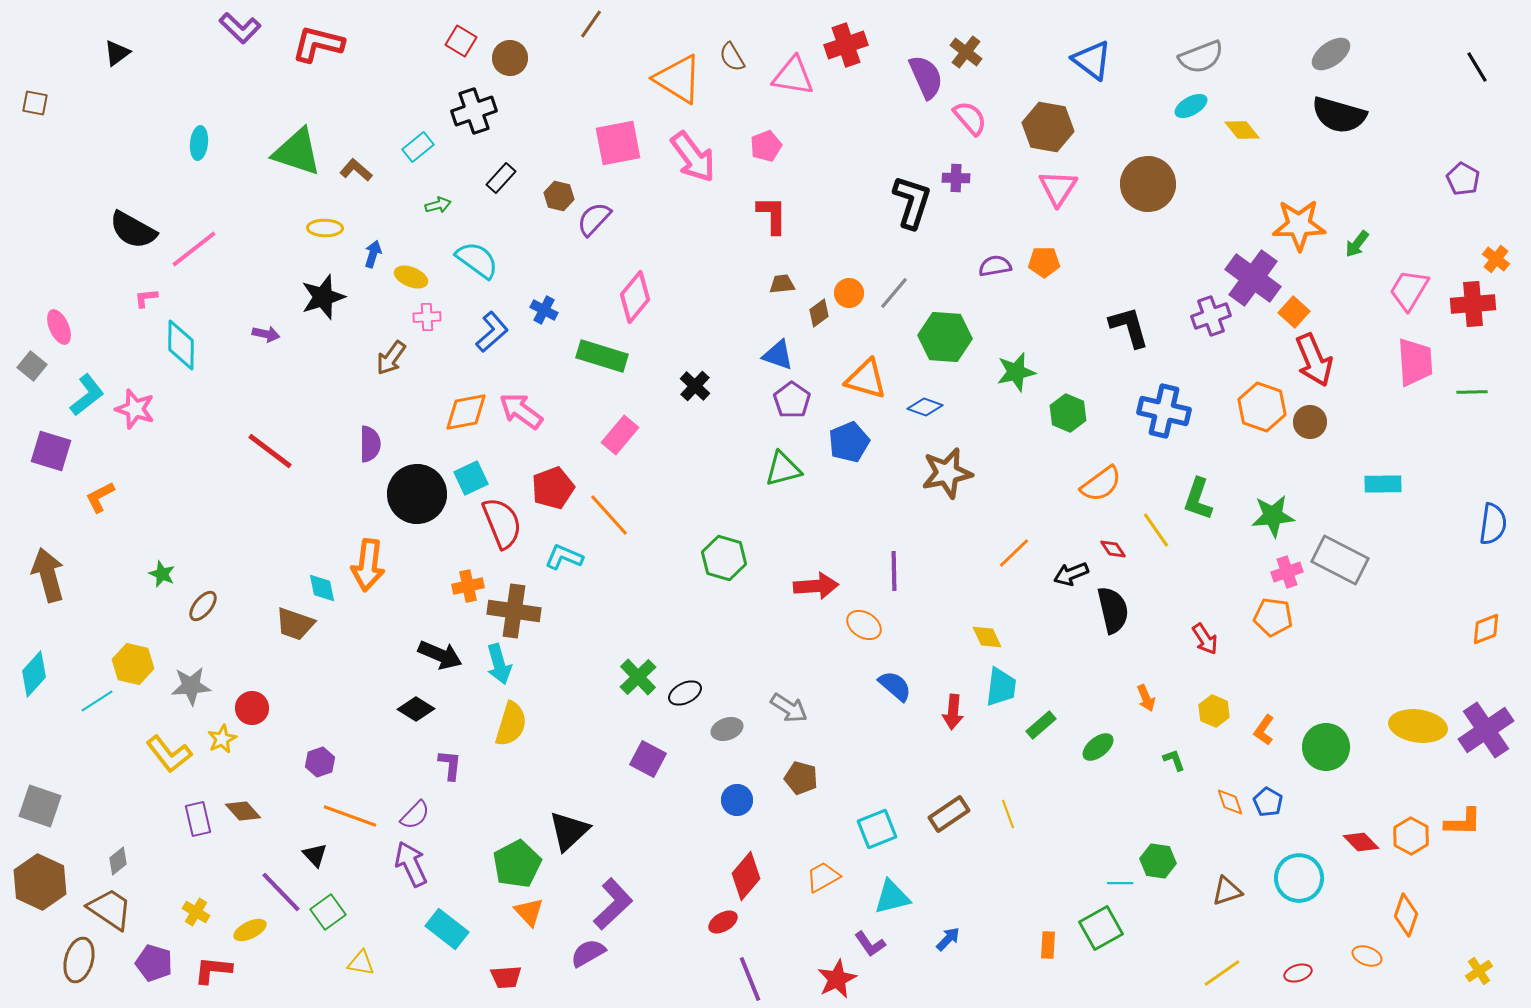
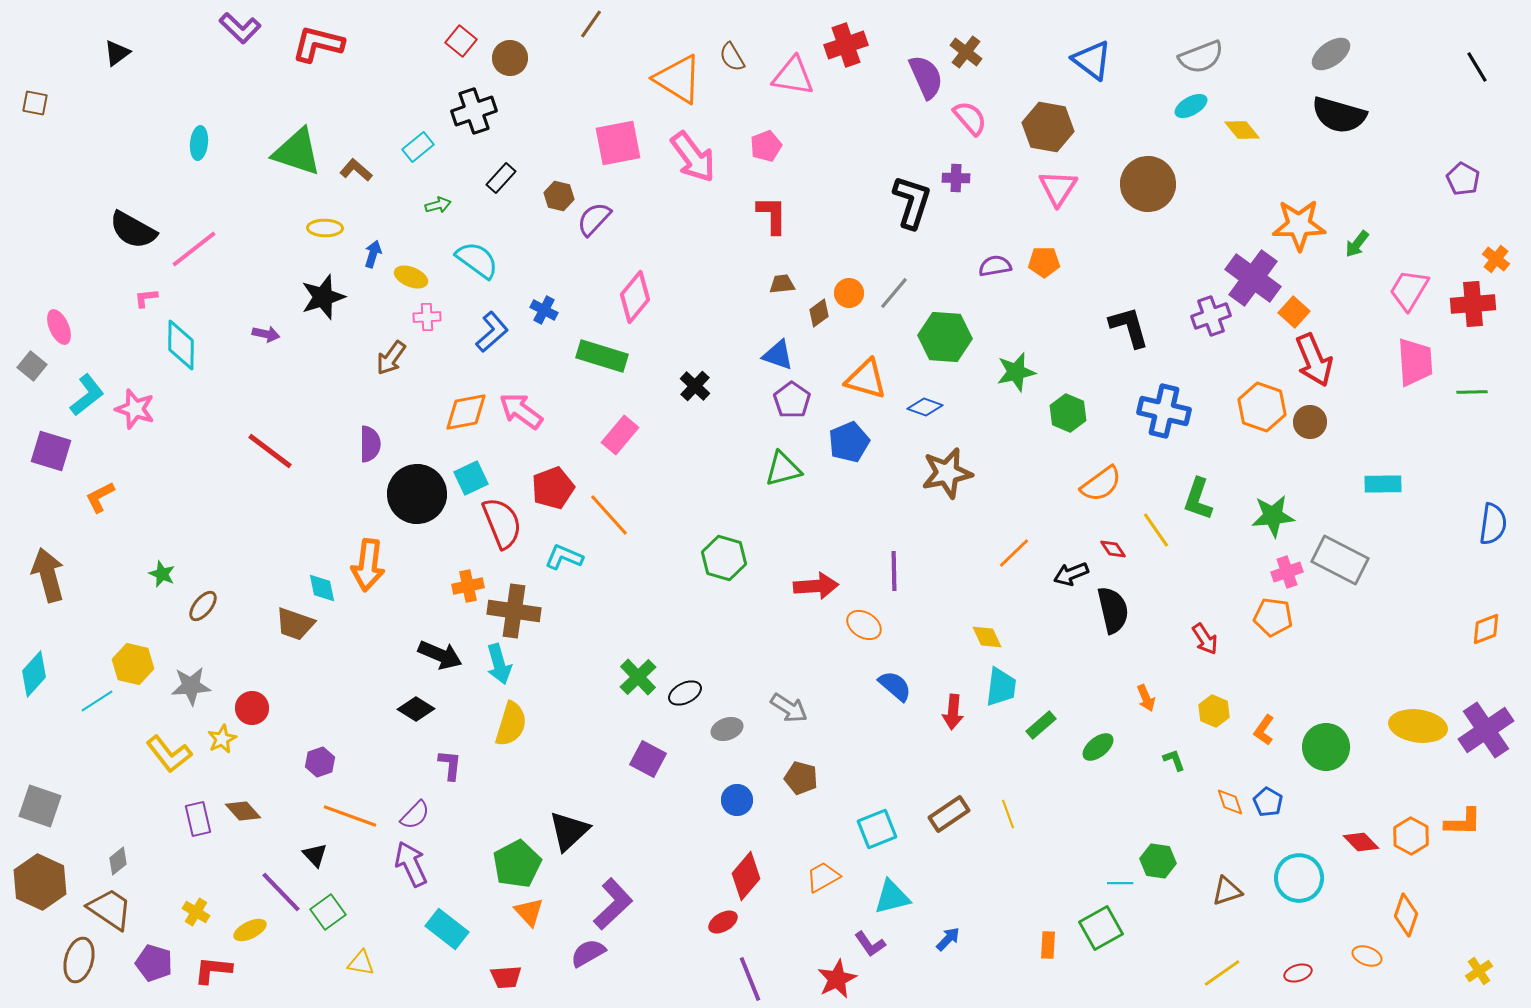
red square at (461, 41): rotated 8 degrees clockwise
